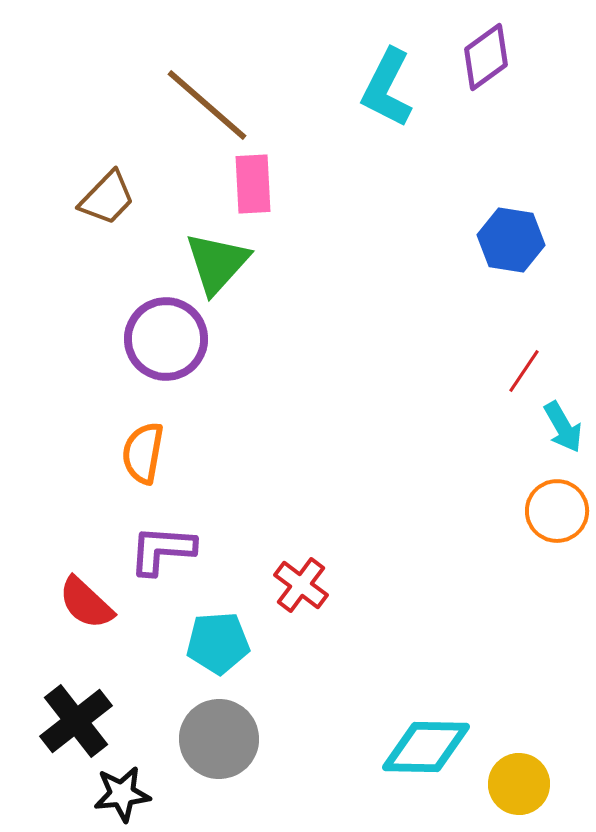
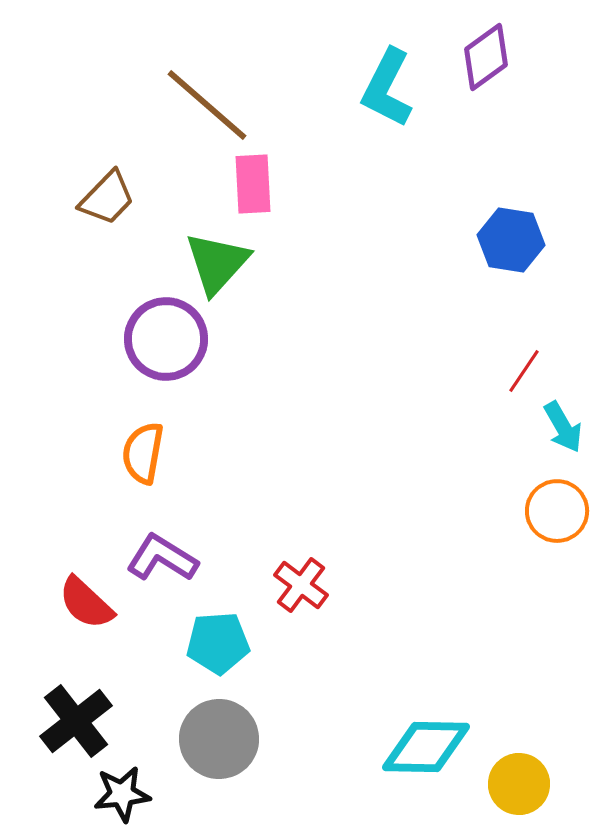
purple L-shape: moved 8 px down; rotated 28 degrees clockwise
